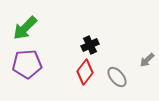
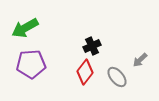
green arrow: rotated 16 degrees clockwise
black cross: moved 2 px right, 1 px down
gray arrow: moved 7 px left
purple pentagon: moved 4 px right
